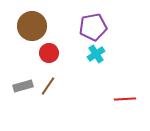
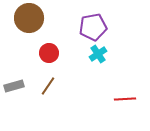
brown circle: moved 3 px left, 8 px up
cyan cross: moved 2 px right
gray rectangle: moved 9 px left
